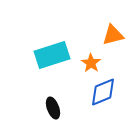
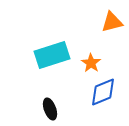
orange triangle: moved 1 px left, 13 px up
black ellipse: moved 3 px left, 1 px down
